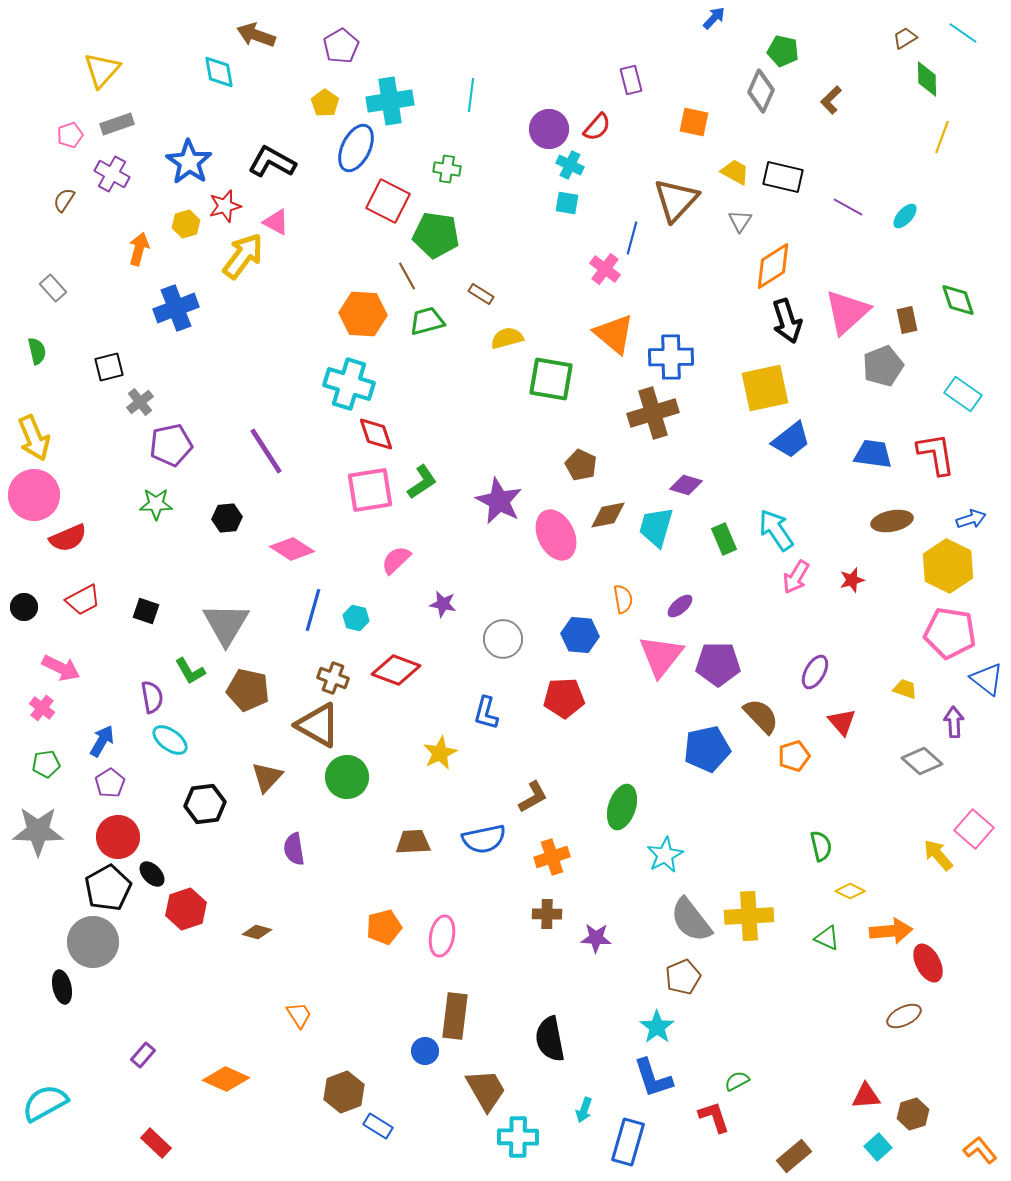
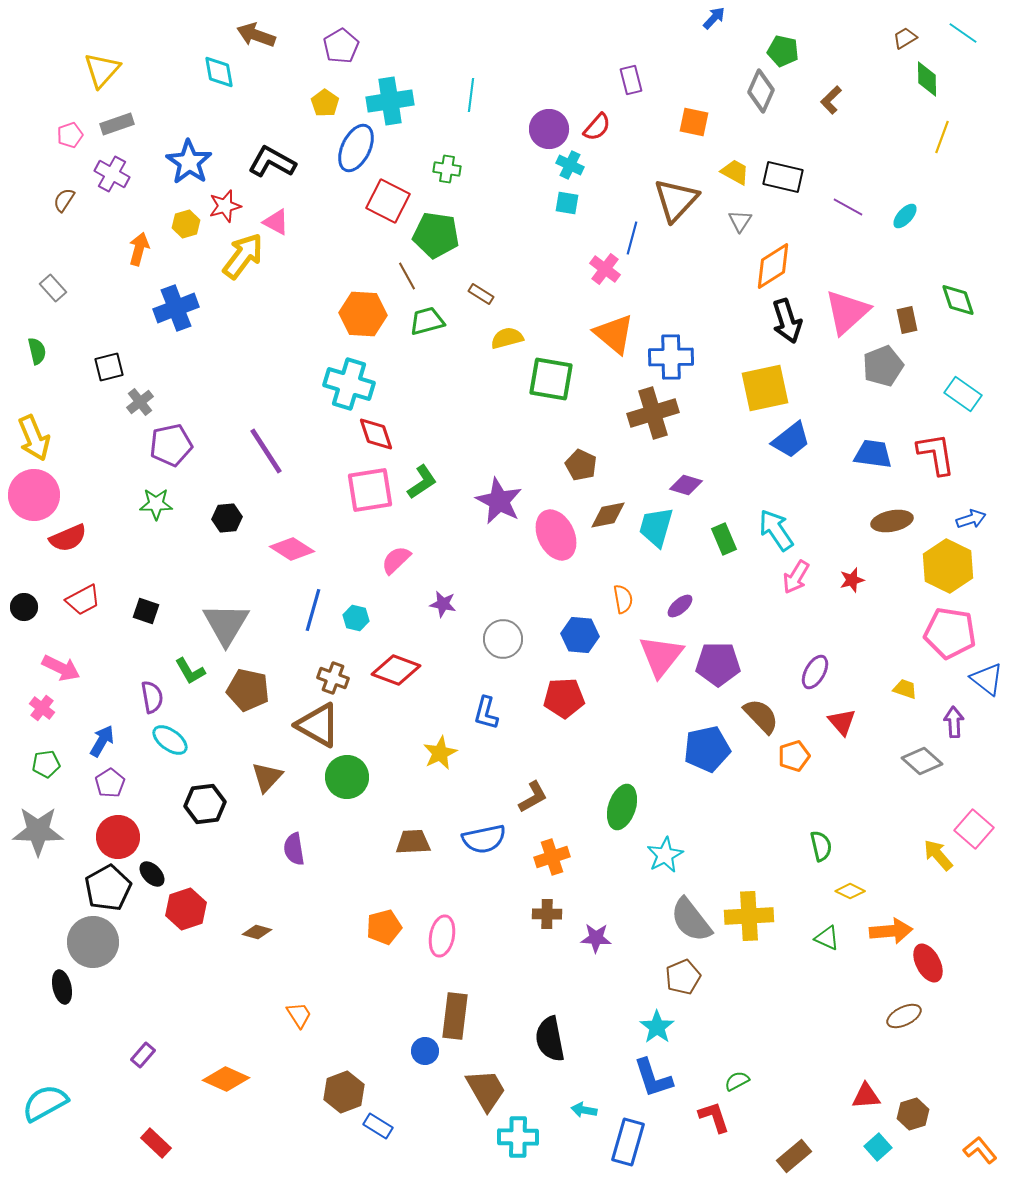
cyan arrow at (584, 1110): rotated 80 degrees clockwise
